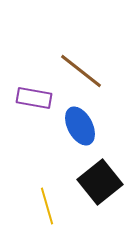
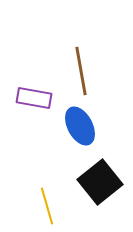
brown line: rotated 42 degrees clockwise
